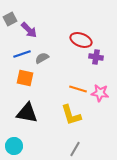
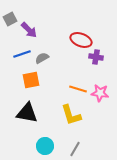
orange square: moved 6 px right, 2 px down; rotated 24 degrees counterclockwise
cyan circle: moved 31 px right
